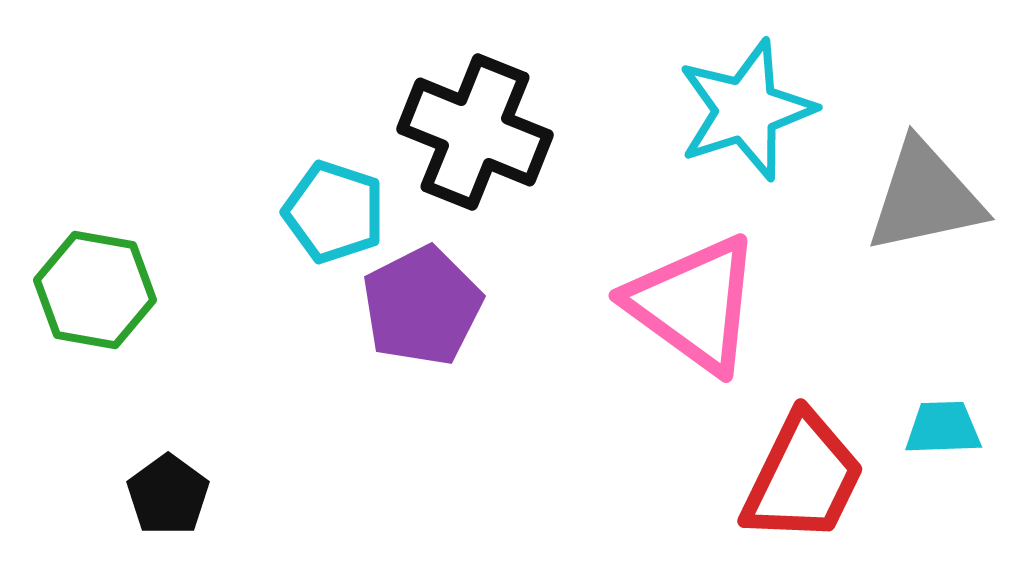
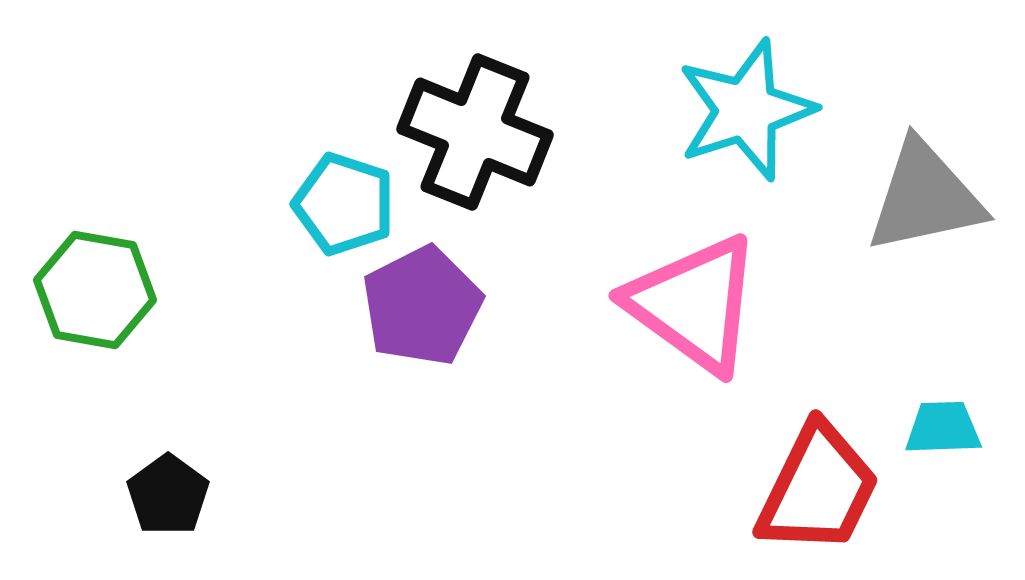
cyan pentagon: moved 10 px right, 8 px up
red trapezoid: moved 15 px right, 11 px down
